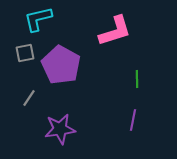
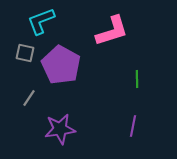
cyan L-shape: moved 3 px right, 2 px down; rotated 8 degrees counterclockwise
pink L-shape: moved 3 px left
gray square: rotated 24 degrees clockwise
purple line: moved 6 px down
